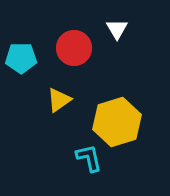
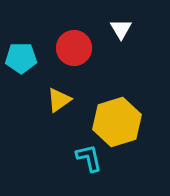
white triangle: moved 4 px right
